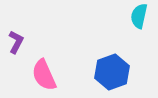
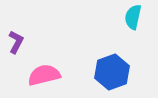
cyan semicircle: moved 6 px left, 1 px down
pink semicircle: rotated 100 degrees clockwise
